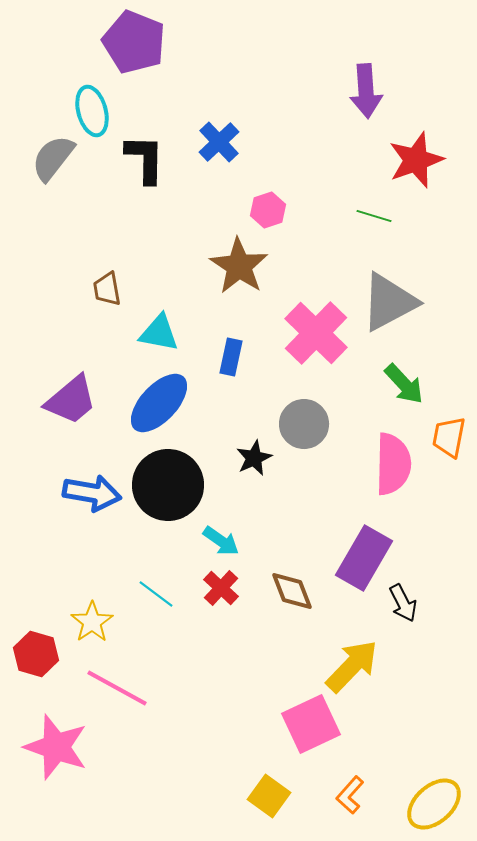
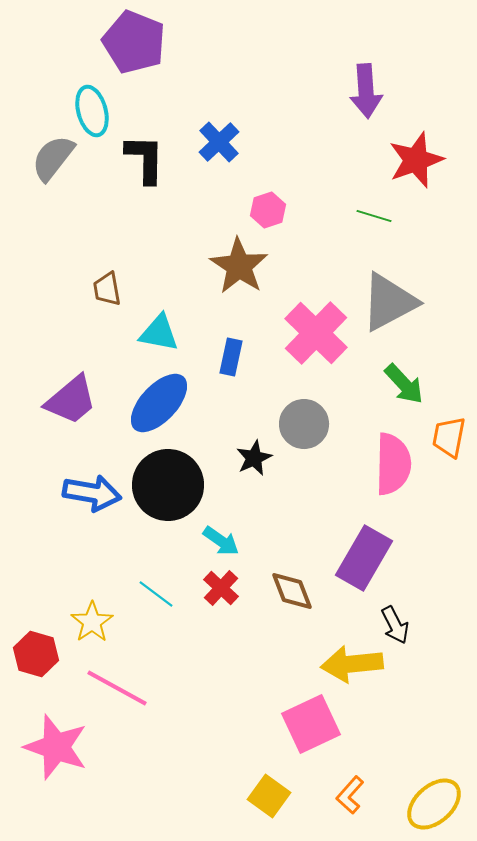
black arrow: moved 8 px left, 22 px down
yellow arrow: moved 2 px up; rotated 140 degrees counterclockwise
